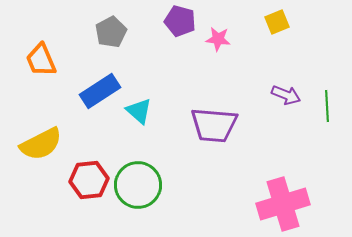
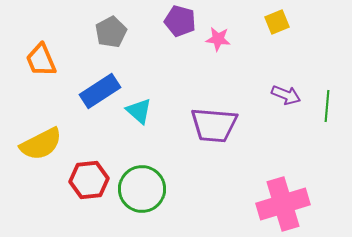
green line: rotated 8 degrees clockwise
green circle: moved 4 px right, 4 px down
